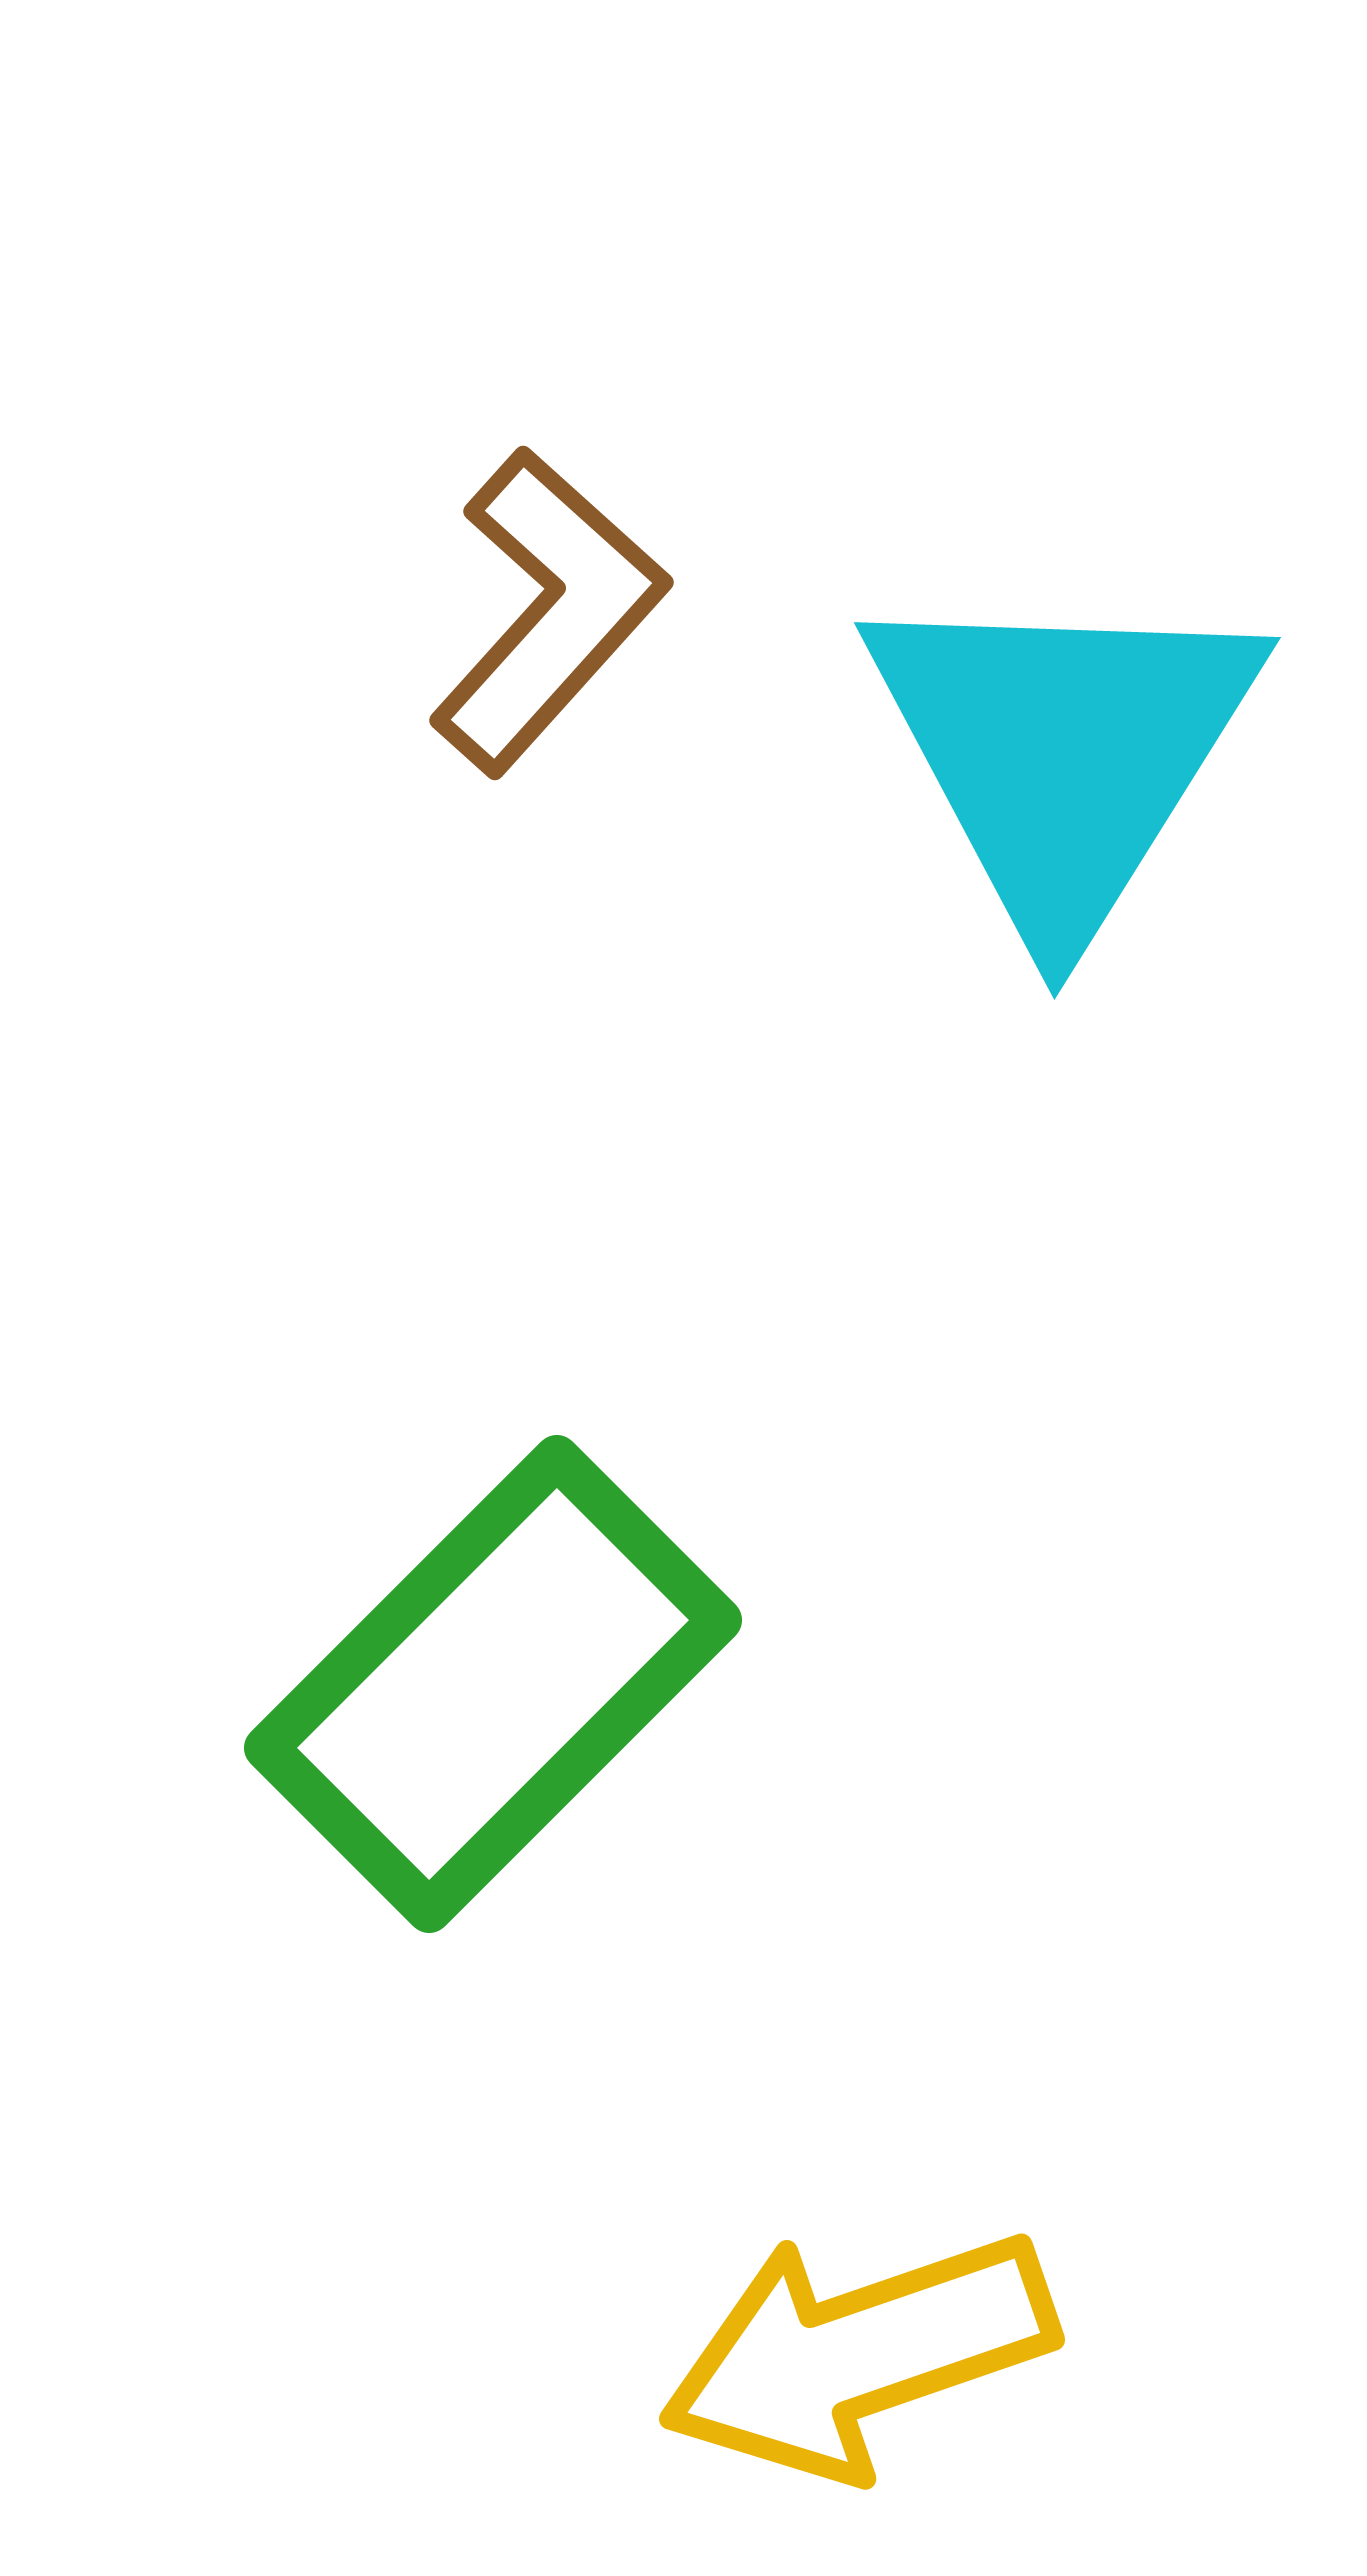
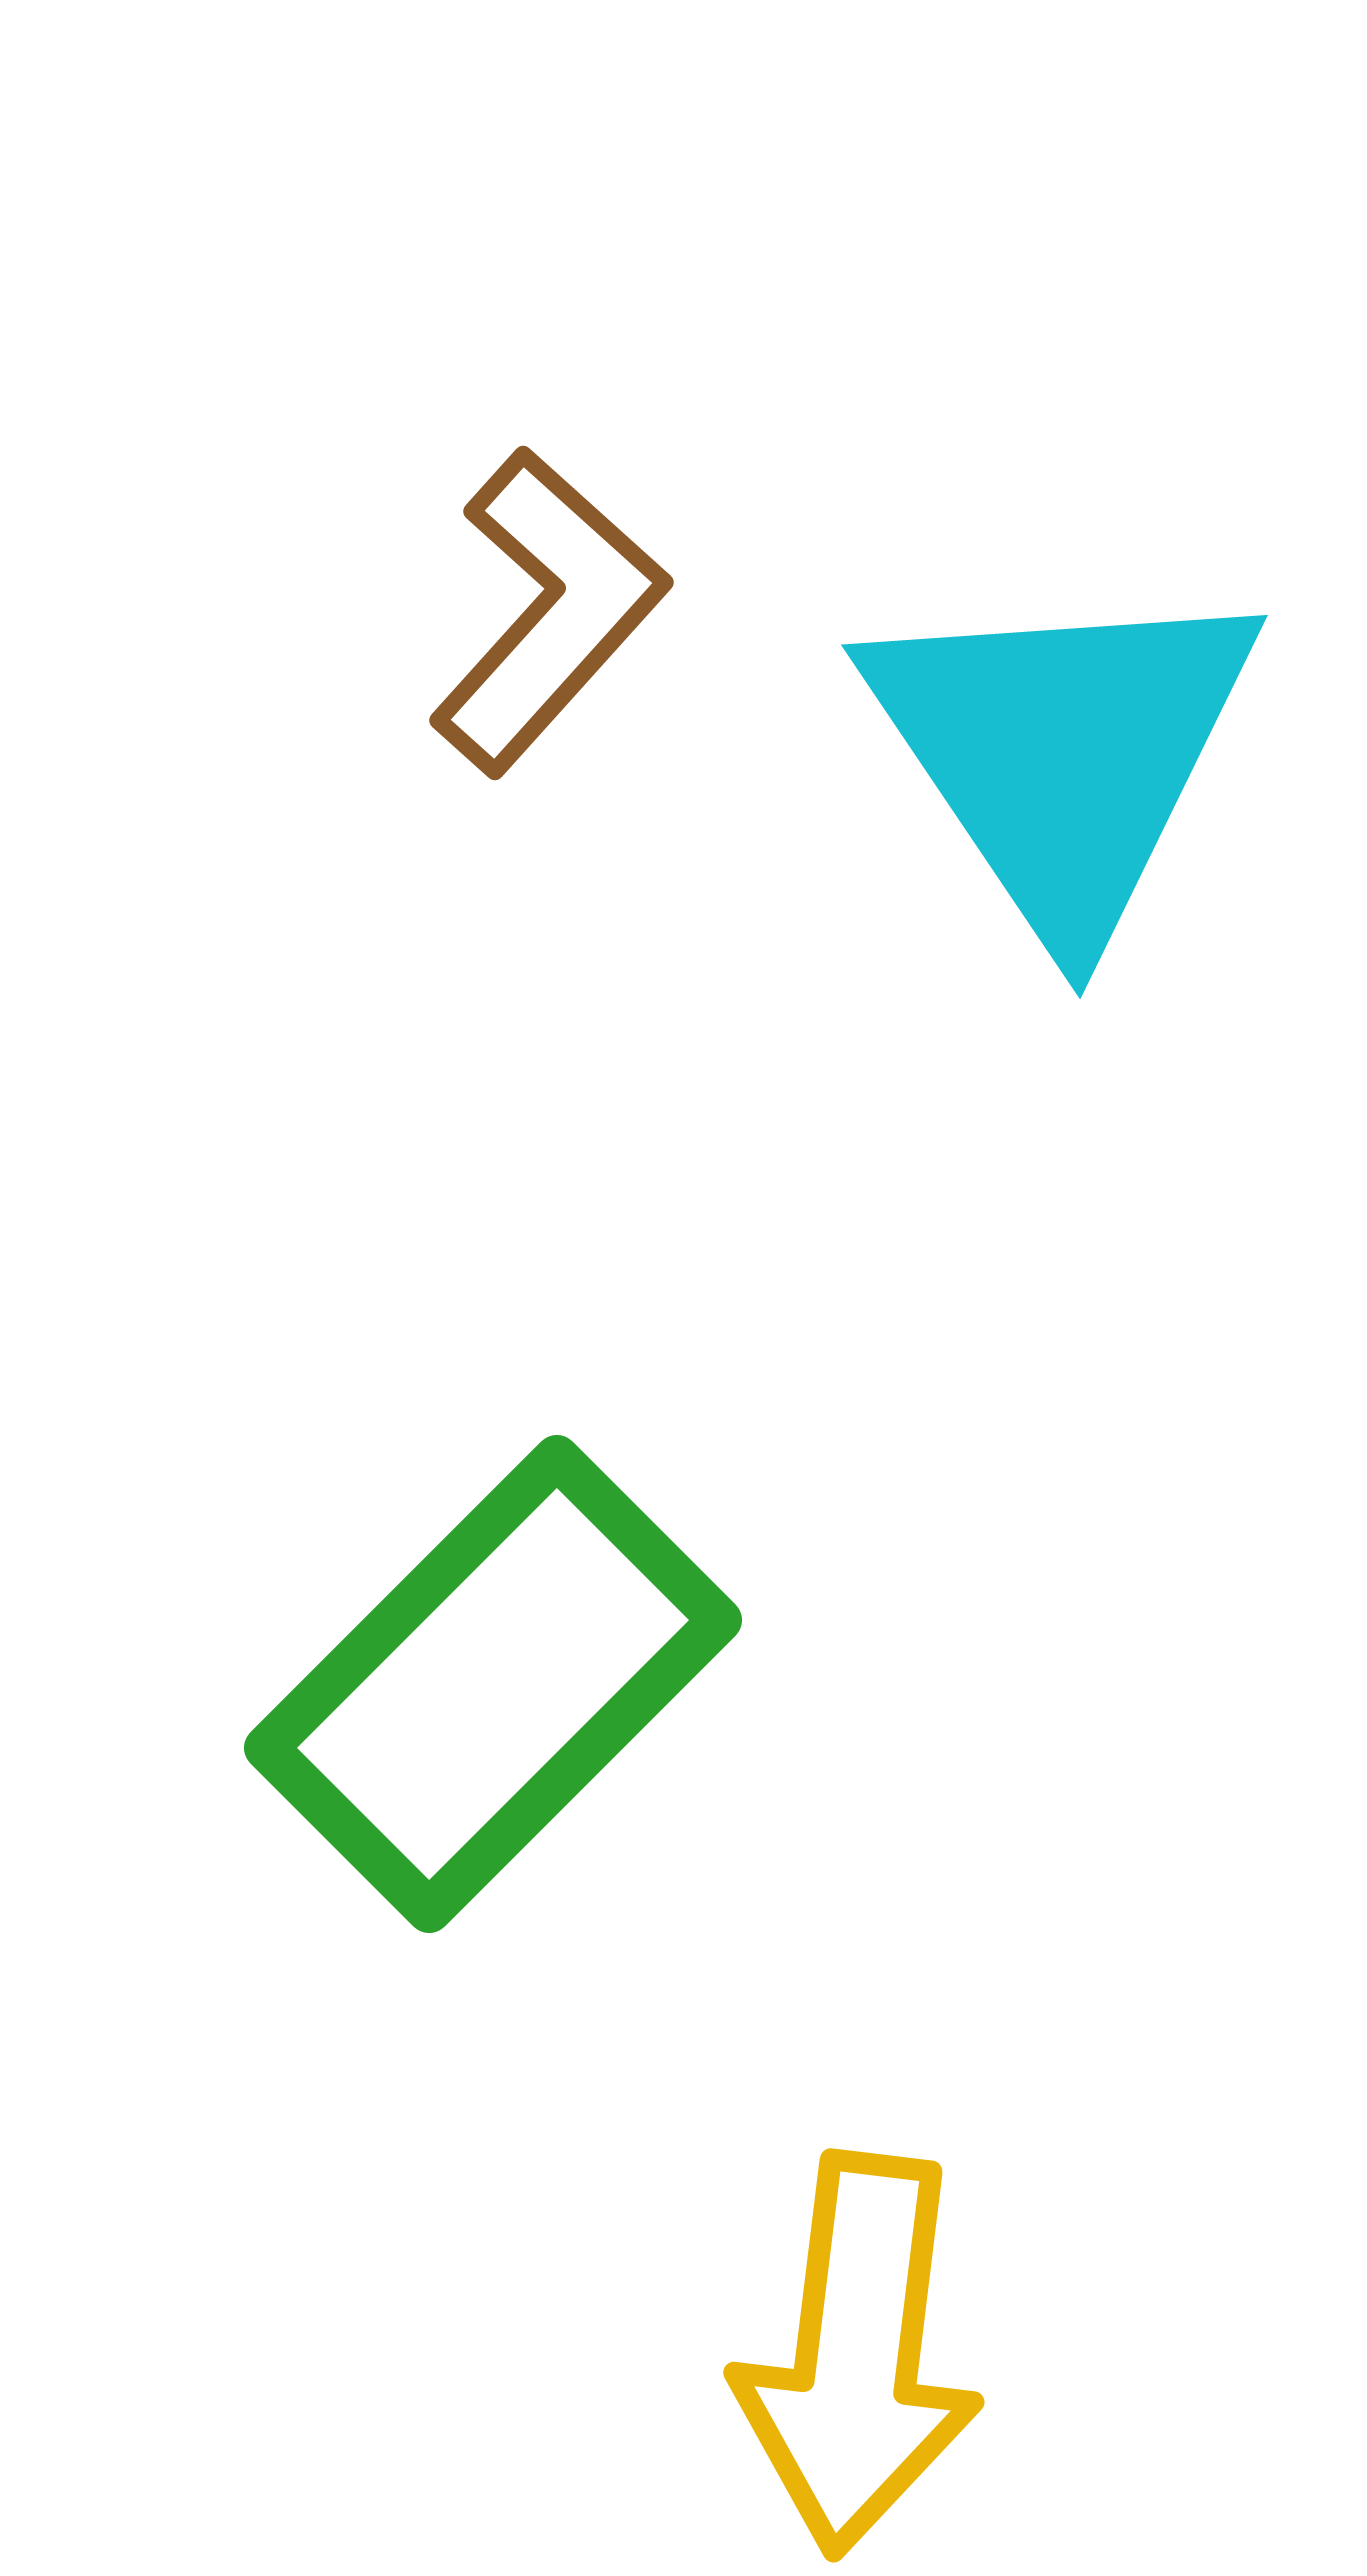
cyan triangle: rotated 6 degrees counterclockwise
yellow arrow: rotated 64 degrees counterclockwise
